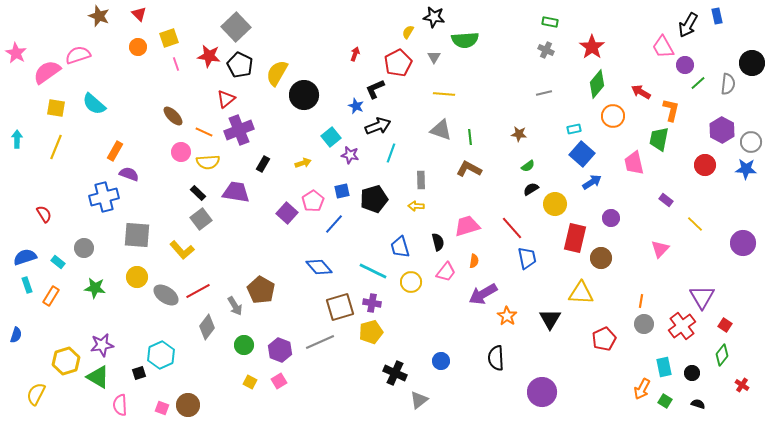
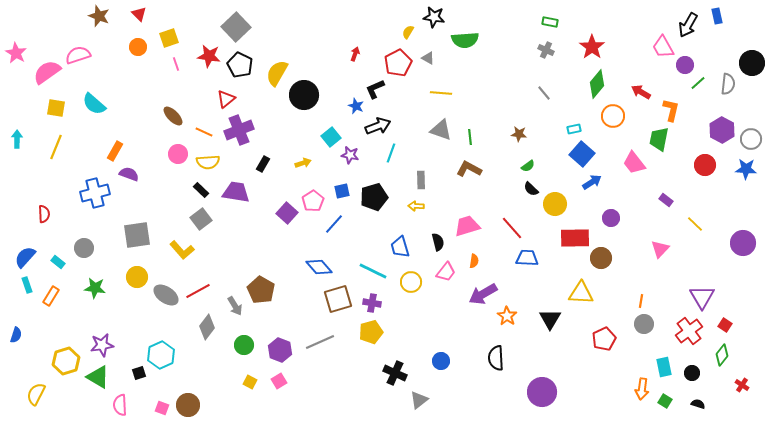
gray triangle at (434, 57): moved 6 px left, 1 px down; rotated 32 degrees counterclockwise
gray line at (544, 93): rotated 63 degrees clockwise
yellow line at (444, 94): moved 3 px left, 1 px up
gray circle at (751, 142): moved 3 px up
pink circle at (181, 152): moved 3 px left, 2 px down
pink trapezoid at (634, 163): rotated 25 degrees counterclockwise
black semicircle at (531, 189): rotated 105 degrees counterclockwise
black rectangle at (198, 193): moved 3 px right, 3 px up
blue cross at (104, 197): moved 9 px left, 4 px up
black pentagon at (374, 199): moved 2 px up
red semicircle at (44, 214): rotated 30 degrees clockwise
gray square at (137, 235): rotated 12 degrees counterclockwise
red rectangle at (575, 238): rotated 76 degrees clockwise
blue semicircle at (25, 257): rotated 30 degrees counterclockwise
blue trapezoid at (527, 258): rotated 75 degrees counterclockwise
brown square at (340, 307): moved 2 px left, 8 px up
red cross at (682, 326): moved 7 px right, 5 px down
orange arrow at (642, 389): rotated 20 degrees counterclockwise
